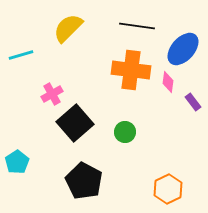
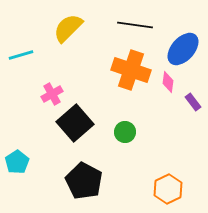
black line: moved 2 px left, 1 px up
orange cross: rotated 12 degrees clockwise
